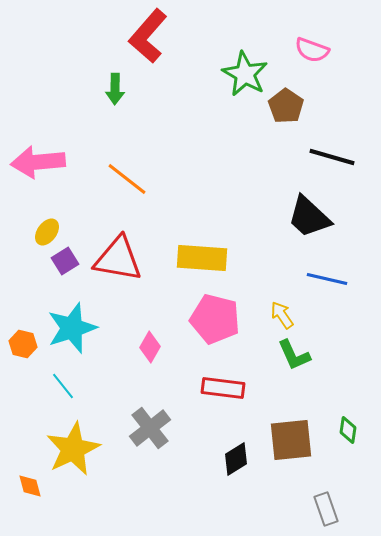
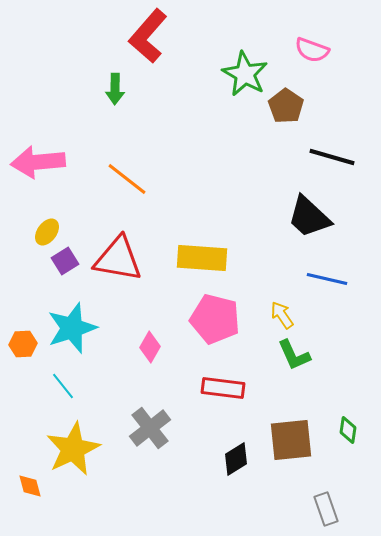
orange hexagon: rotated 16 degrees counterclockwise
